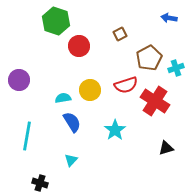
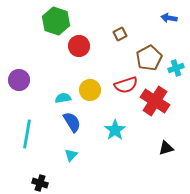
cyan line: moved 2 px up
cyan triangle: moved 5 px up
